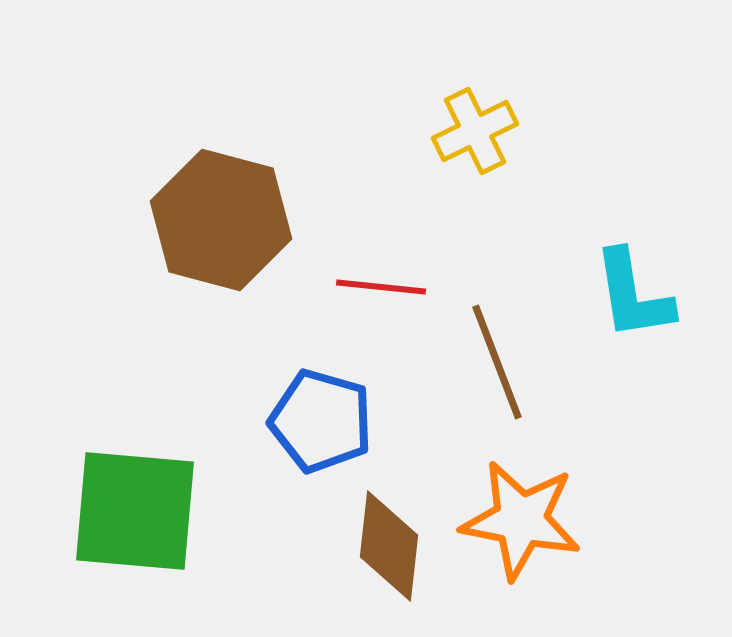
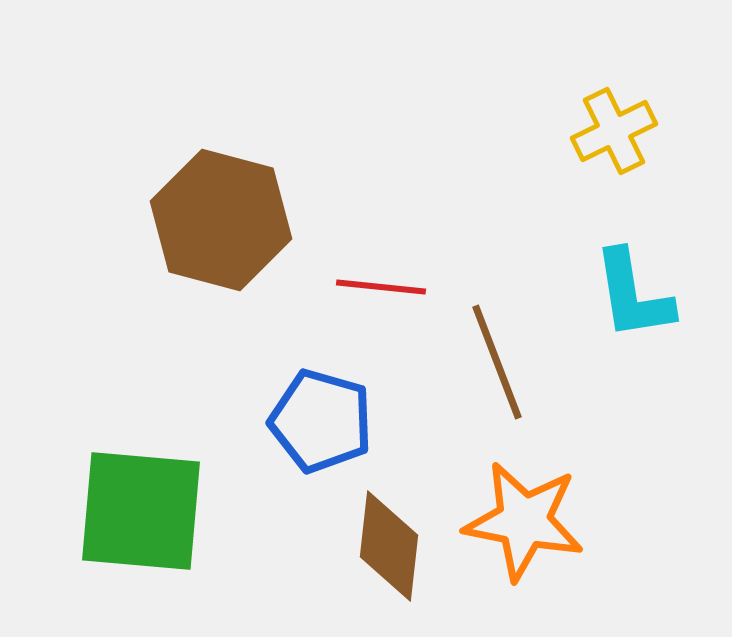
yellow cross: moved 139 px right
green square: moved 6 px right
orange star: moved 3 px right, 1 px down
